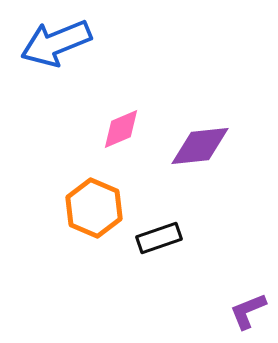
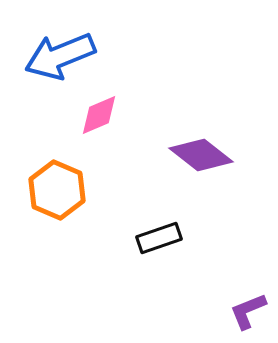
blue arrow: moved 4 px right, 13 px down
pink diamond: moved 22 px left, 14 px up
purple diamond: moved 1 px right, 9 px down; rotated 44 degrees clockwise
orange hexagon: moved 37 px left, 18 px up
